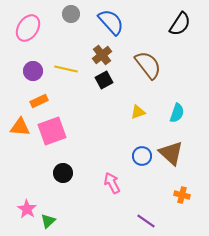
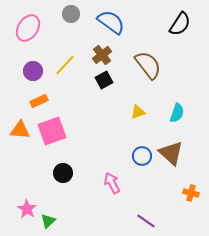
blue semicircle: rotated 12 degrees counterclockwise
yellow line: moved 1 px left, 4 px up; rotated 60 degrees counterclockwise
orange triangle: moved 3 px down
orange cross: moved 9 px right, 2 px up
